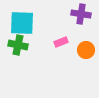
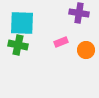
purple cross: moved 2 px left, 1 px up
